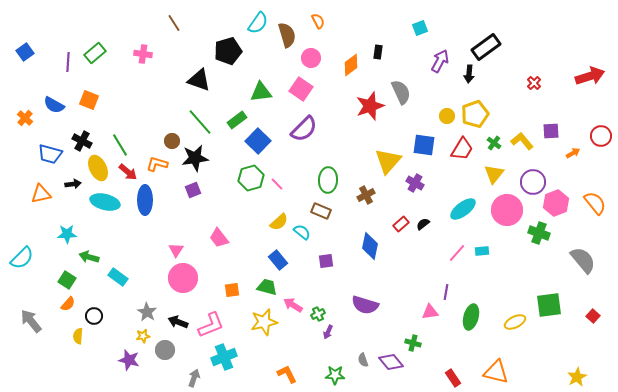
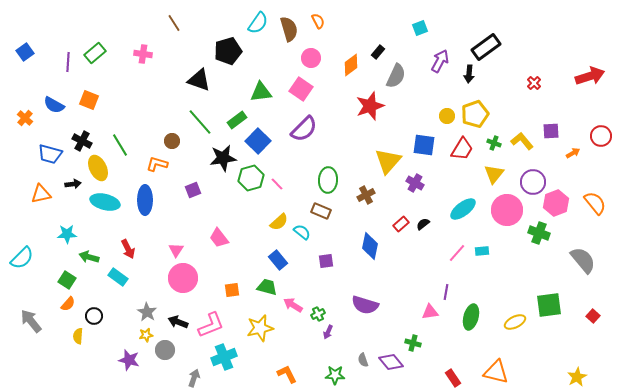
brown semicircle at (287, 35): moved 2 px right, 6 px up
black rectangle at (378, 52): rotated 32 degrees clockwise
gray semicircle at (401, 92): moved 5 px left, 16 px up; rotated 50 degrees clockwise
green cross at (494, 143): rotated 16 degrees counterclockwise
black star at (195, 158): moved 28 px right
red arrow at (128, 172): moved 77 px down; rotated 24 degrees clockwise
yellow star at (264, 322): moved 4 px left, 6 px down
yellow star at (143, 336): moved 3 px right, 1 px up
